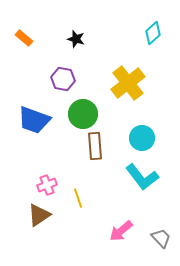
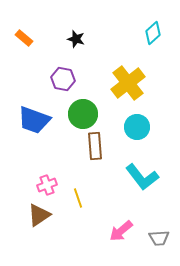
cyan circle: moved 5 px left, 11 px up
gray trapezoid: moved 2 px left; rotated 130 degrees clockwise
